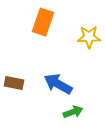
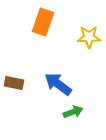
blue arrow: rotated 8 degrees clockwise
